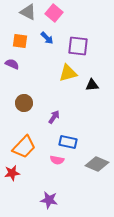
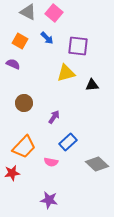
orange square: rotated 21 degrees clockwise
purple semicircle: moved 1 px right
yellow triangle: moved 2 px left
blue rectangle: rotated 54 degrees counterclockwise
pink semicircle: moved 6 px left, 2 px down
gray diamond: rotated 20 degrees clockwise
